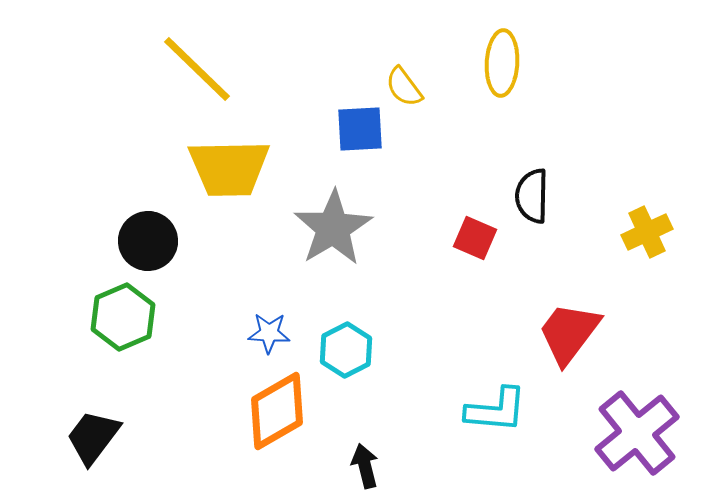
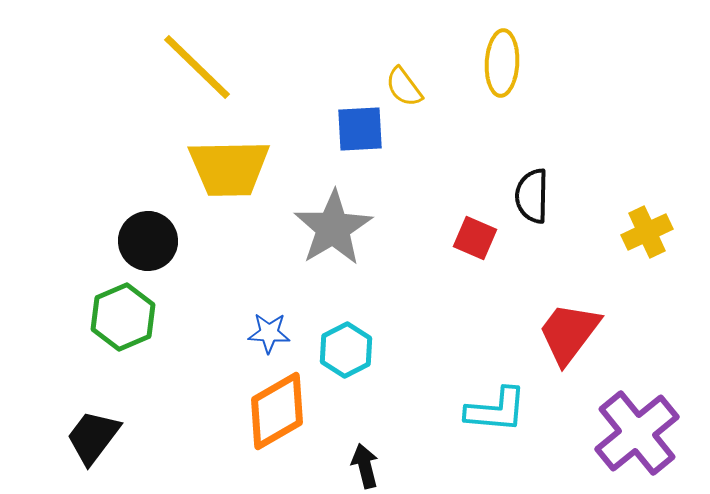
yellow line: moved 2 px up
